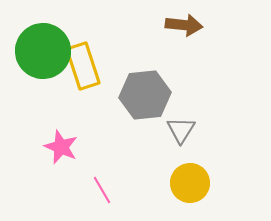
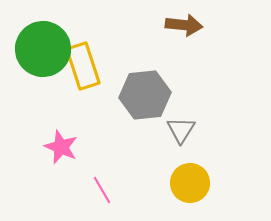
green circle: moved 2 px up
